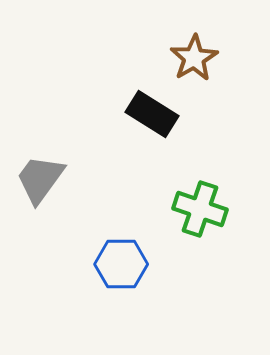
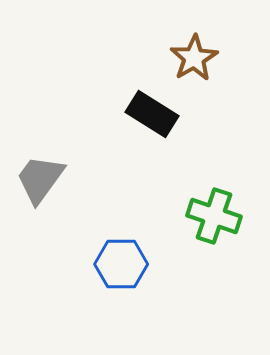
green cross: moved 14 px right, 7 px down
